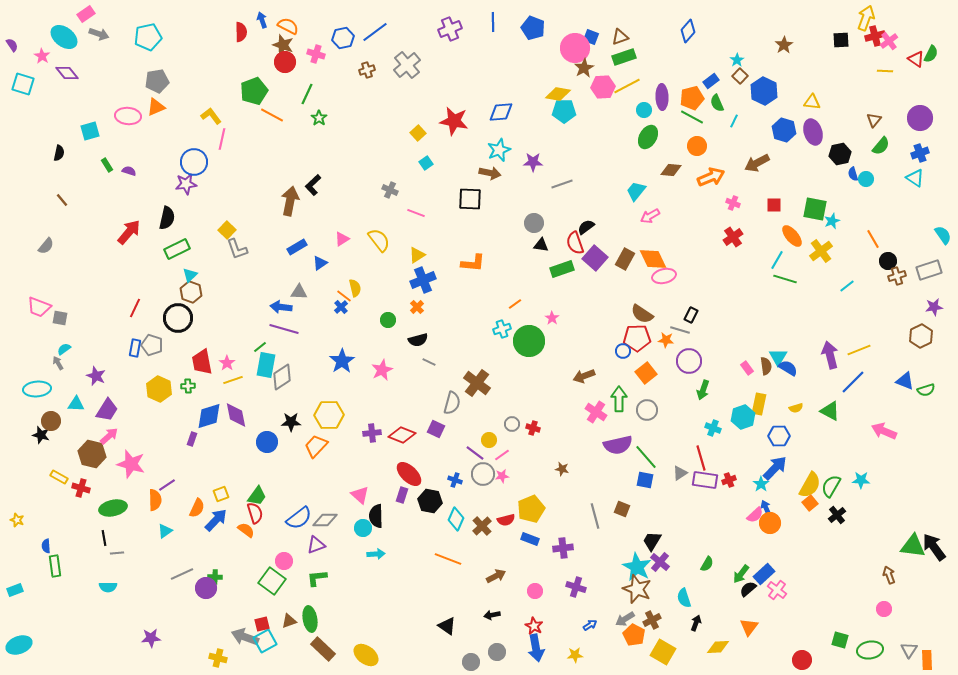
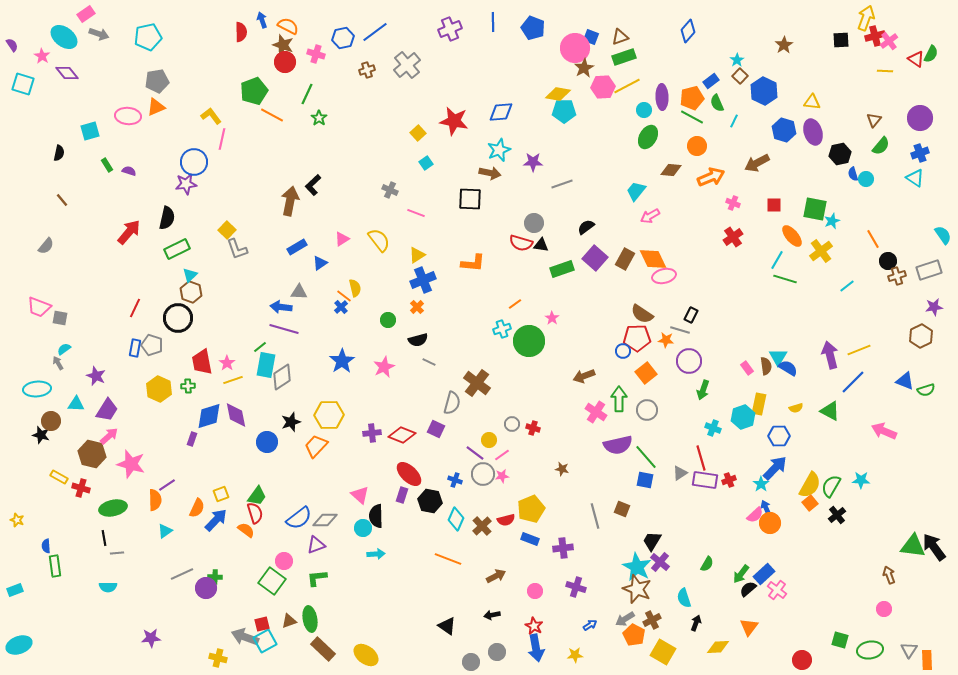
red semicircle at (575, 243): moved 54 px left; rotated 55 degrees counterclockwise
pink star at (382, 370): moved 2 px right, 3 px up
black star at (291, 422): rotated 18 degrees counterclockwise
